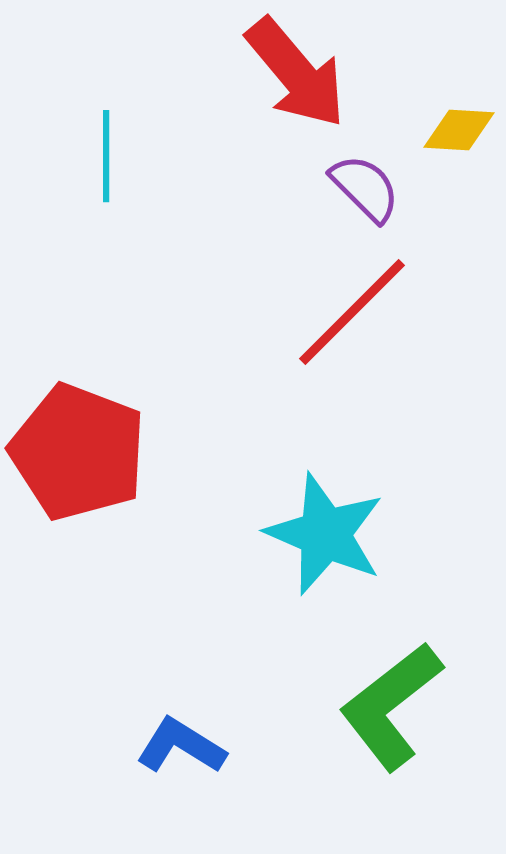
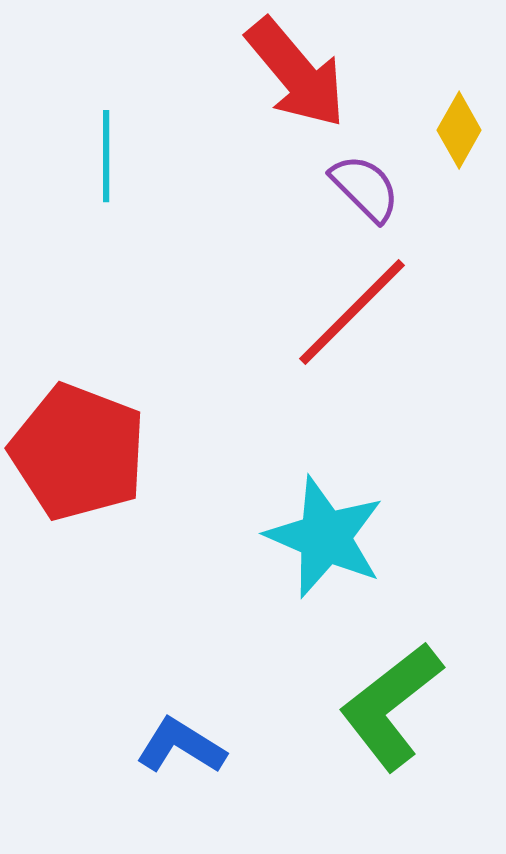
yellow diamond: rotated 64 degrees counterclockwise
cyan star: moved 3 px down
